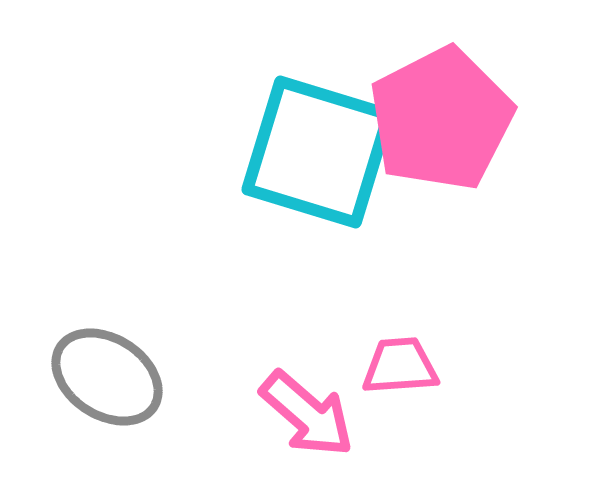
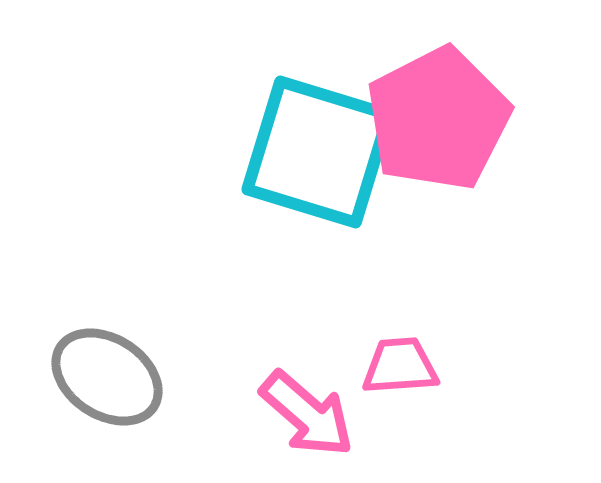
pink pentagon: moved 3 px left
